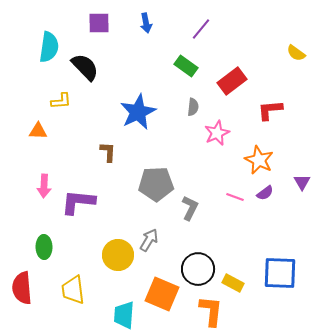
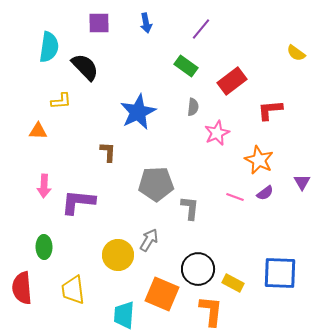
gray L-shape: rotated 20 degrees counterclockwise
